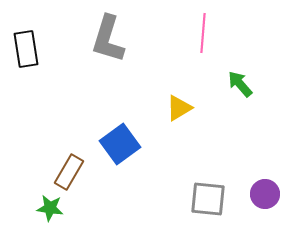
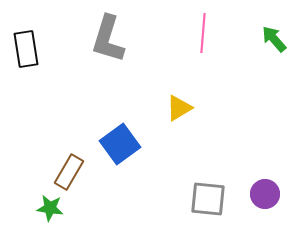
green arrow: moved 34 px right, 45 px up
